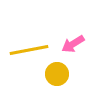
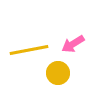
yellow circle: moved 1 px right, 1 px up
